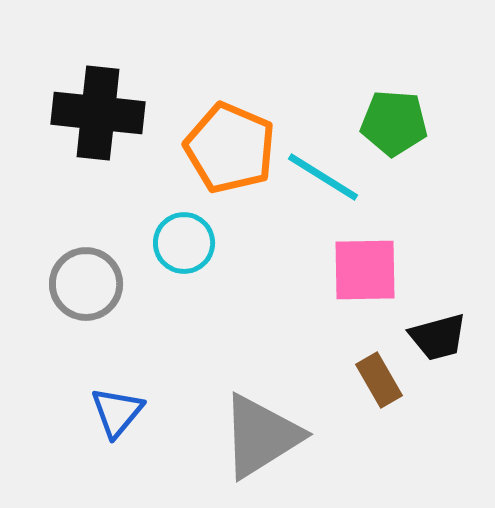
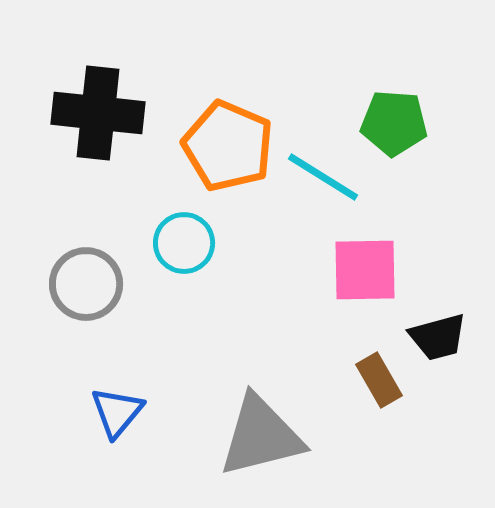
orange pentagon: moved 2 px left, 2 px up
gray triangle: rotated 18 degrees clockwise
